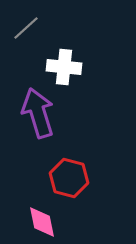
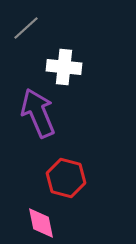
purple arrow: rotated 6 degrees counterclockwise
red hexagon: moved 3 px left
pink diamond: moved 1 px left, 1 px down
